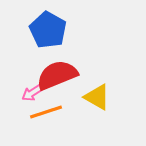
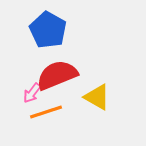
pink arrow: rotated 20 degrees counterclockwise
